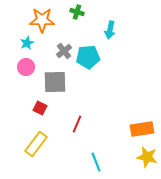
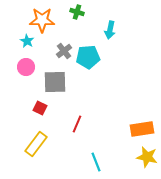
cyan star: moved 2 px up; rotated 16 degrees counterclockwise
